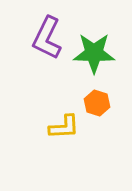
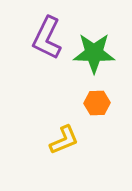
orange hexagon: rotated 20 degrees counterclockwise
yellow L-shape: moved 13 px down; rotated 20 degrees counterclockwise
